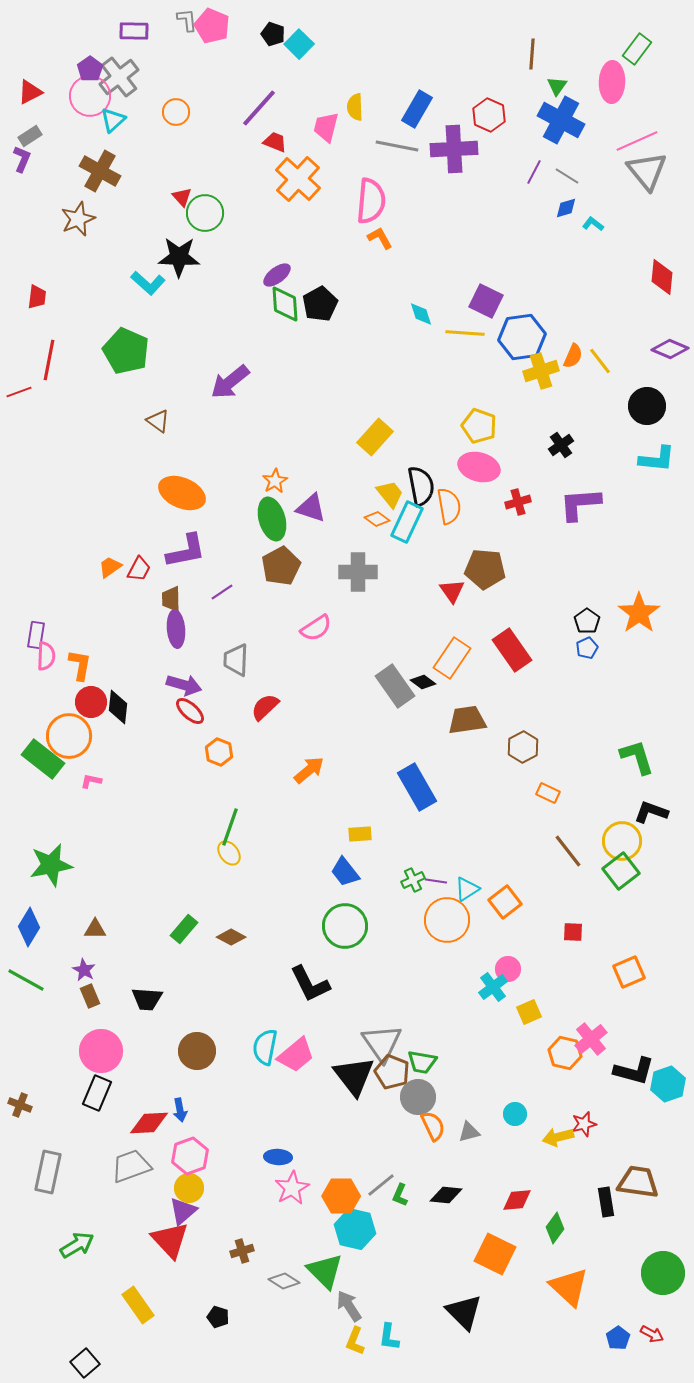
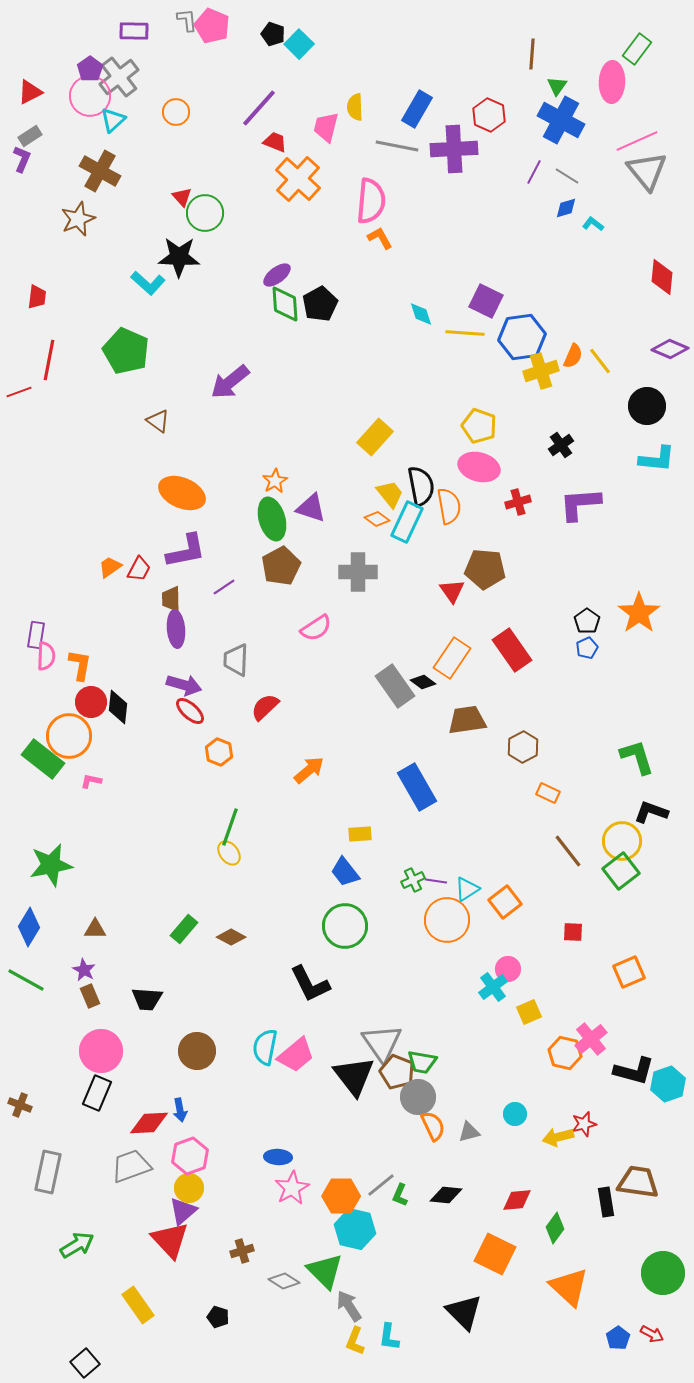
purple line at (222, 592): moved 2 px right, 5 px up
brown pentagon at (392, 1072): moved 5 px right
